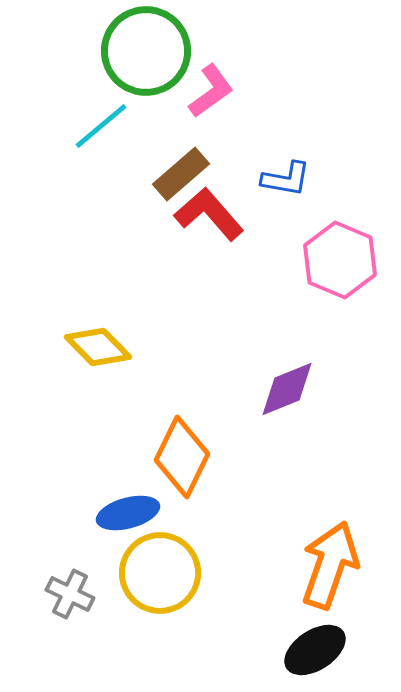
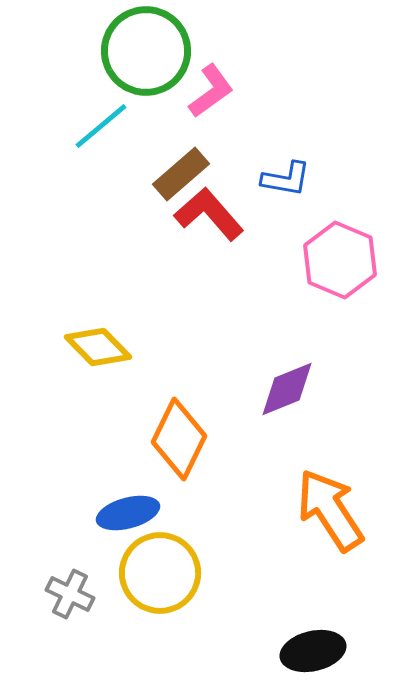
orange diamond: moved 3 px left, 18 px up
orange arrow: moved 55 px up; rotated 52 degrees counterclockwise
black ellipse: moved 2 px left, 1 px down; rotated 20 degrees clockwise
